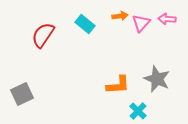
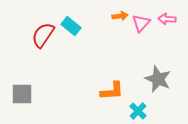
cyan rectangle: moved 14 px left, 2 px down
gray star: moved 1 px right
orange L-shape: moved 6 px left, 6 px down
gray square: rotated 25 degrees clockwise
